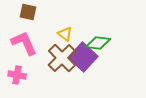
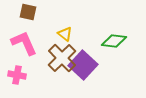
green diamond: moved 16 px right, 2 px up
purple square: moved 8 px down
